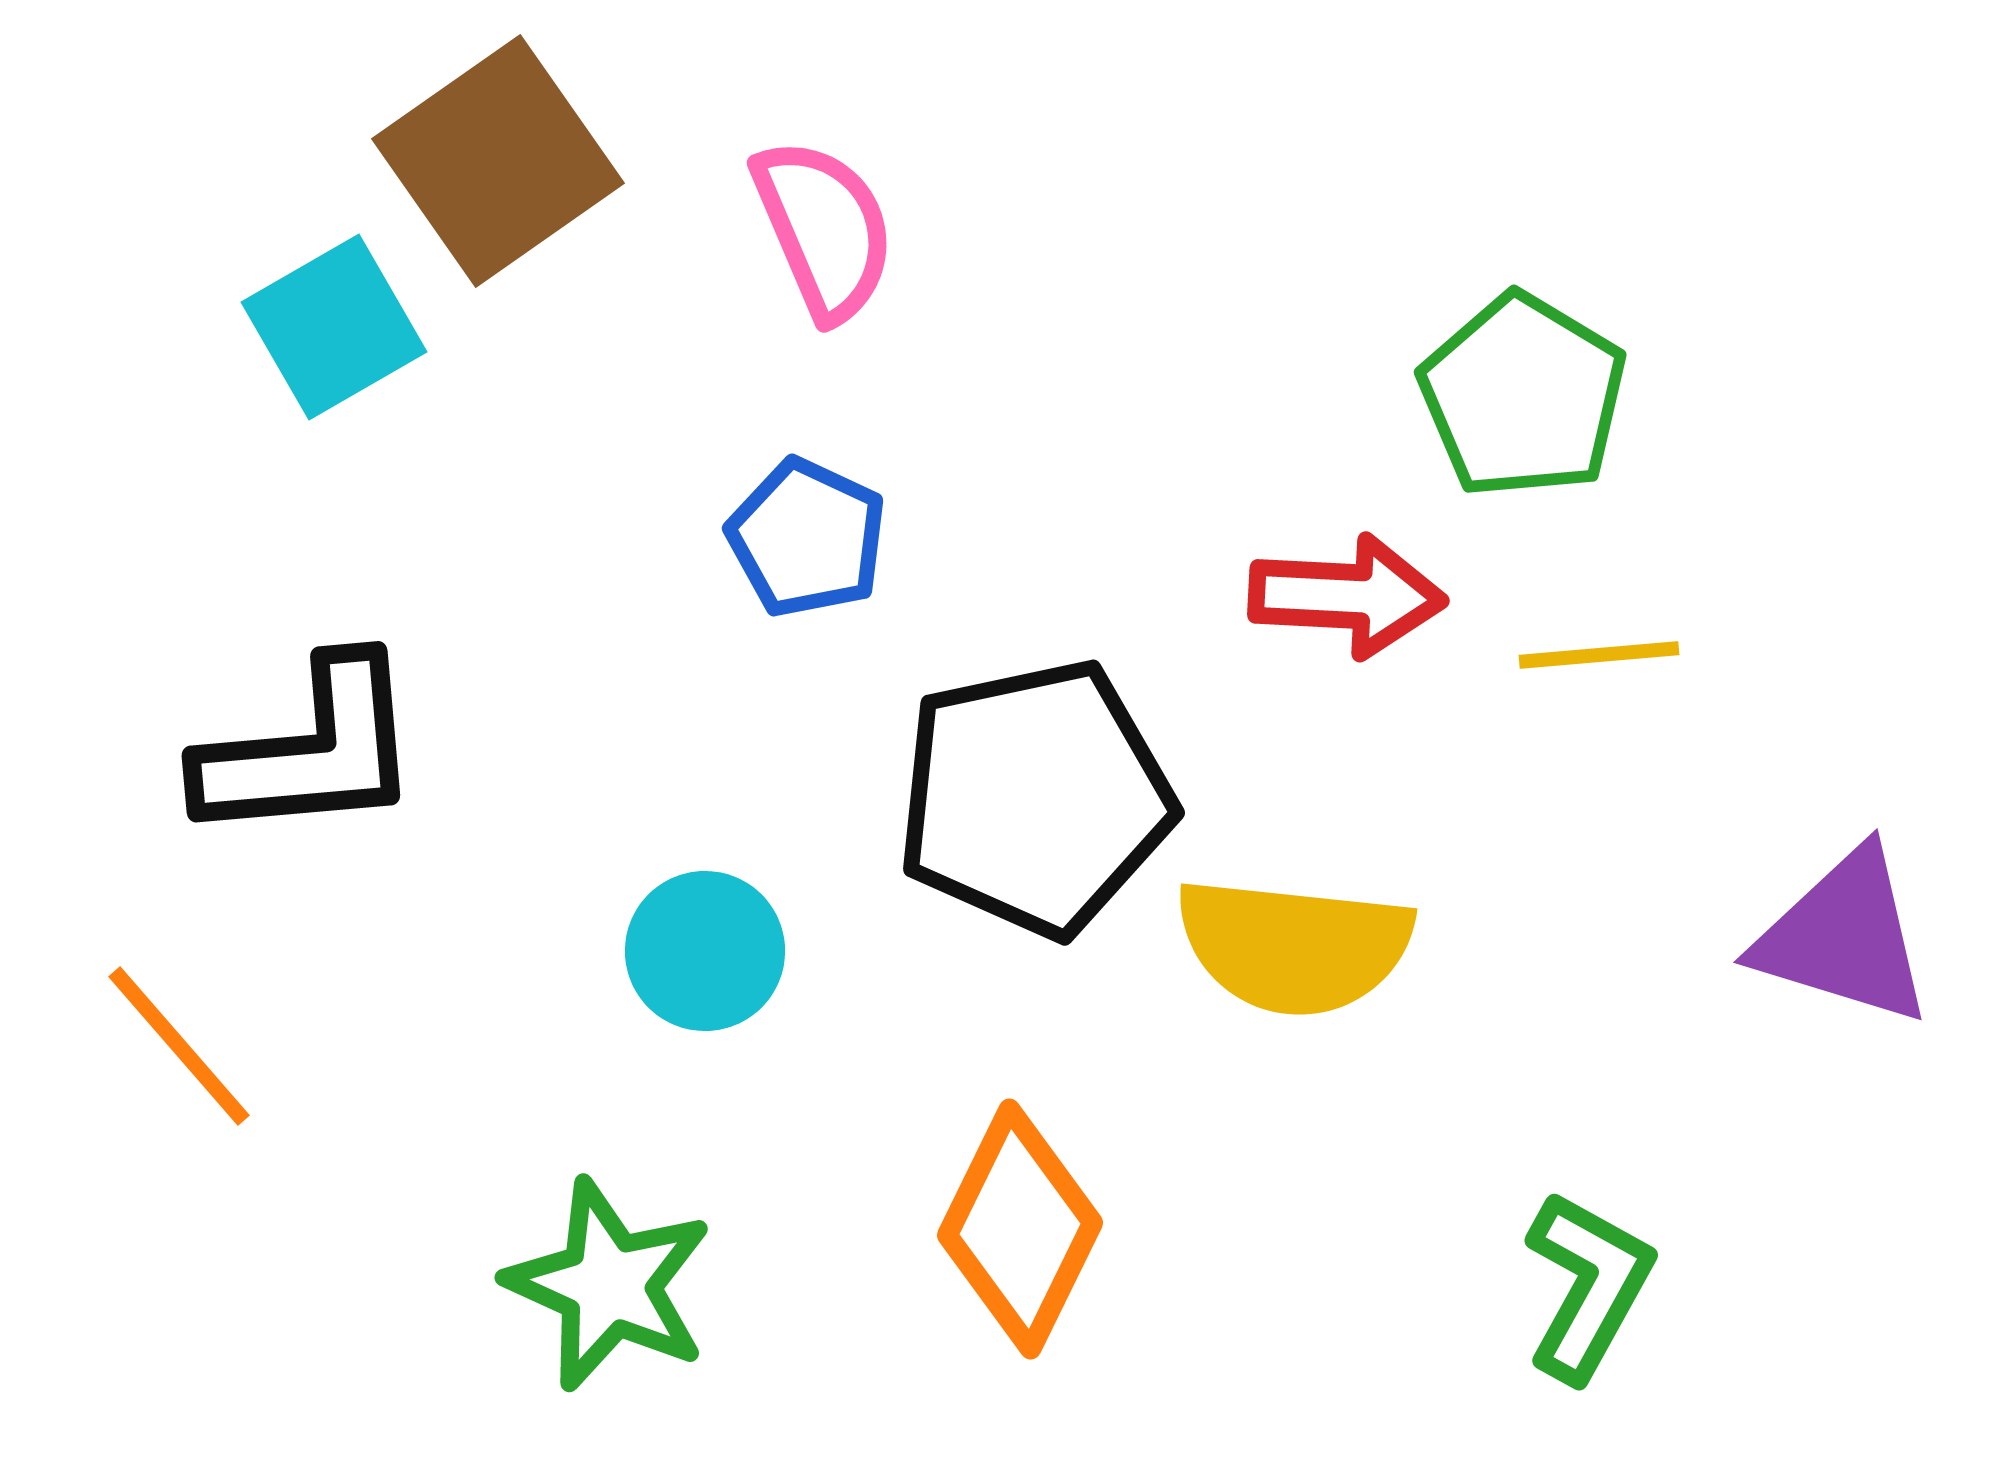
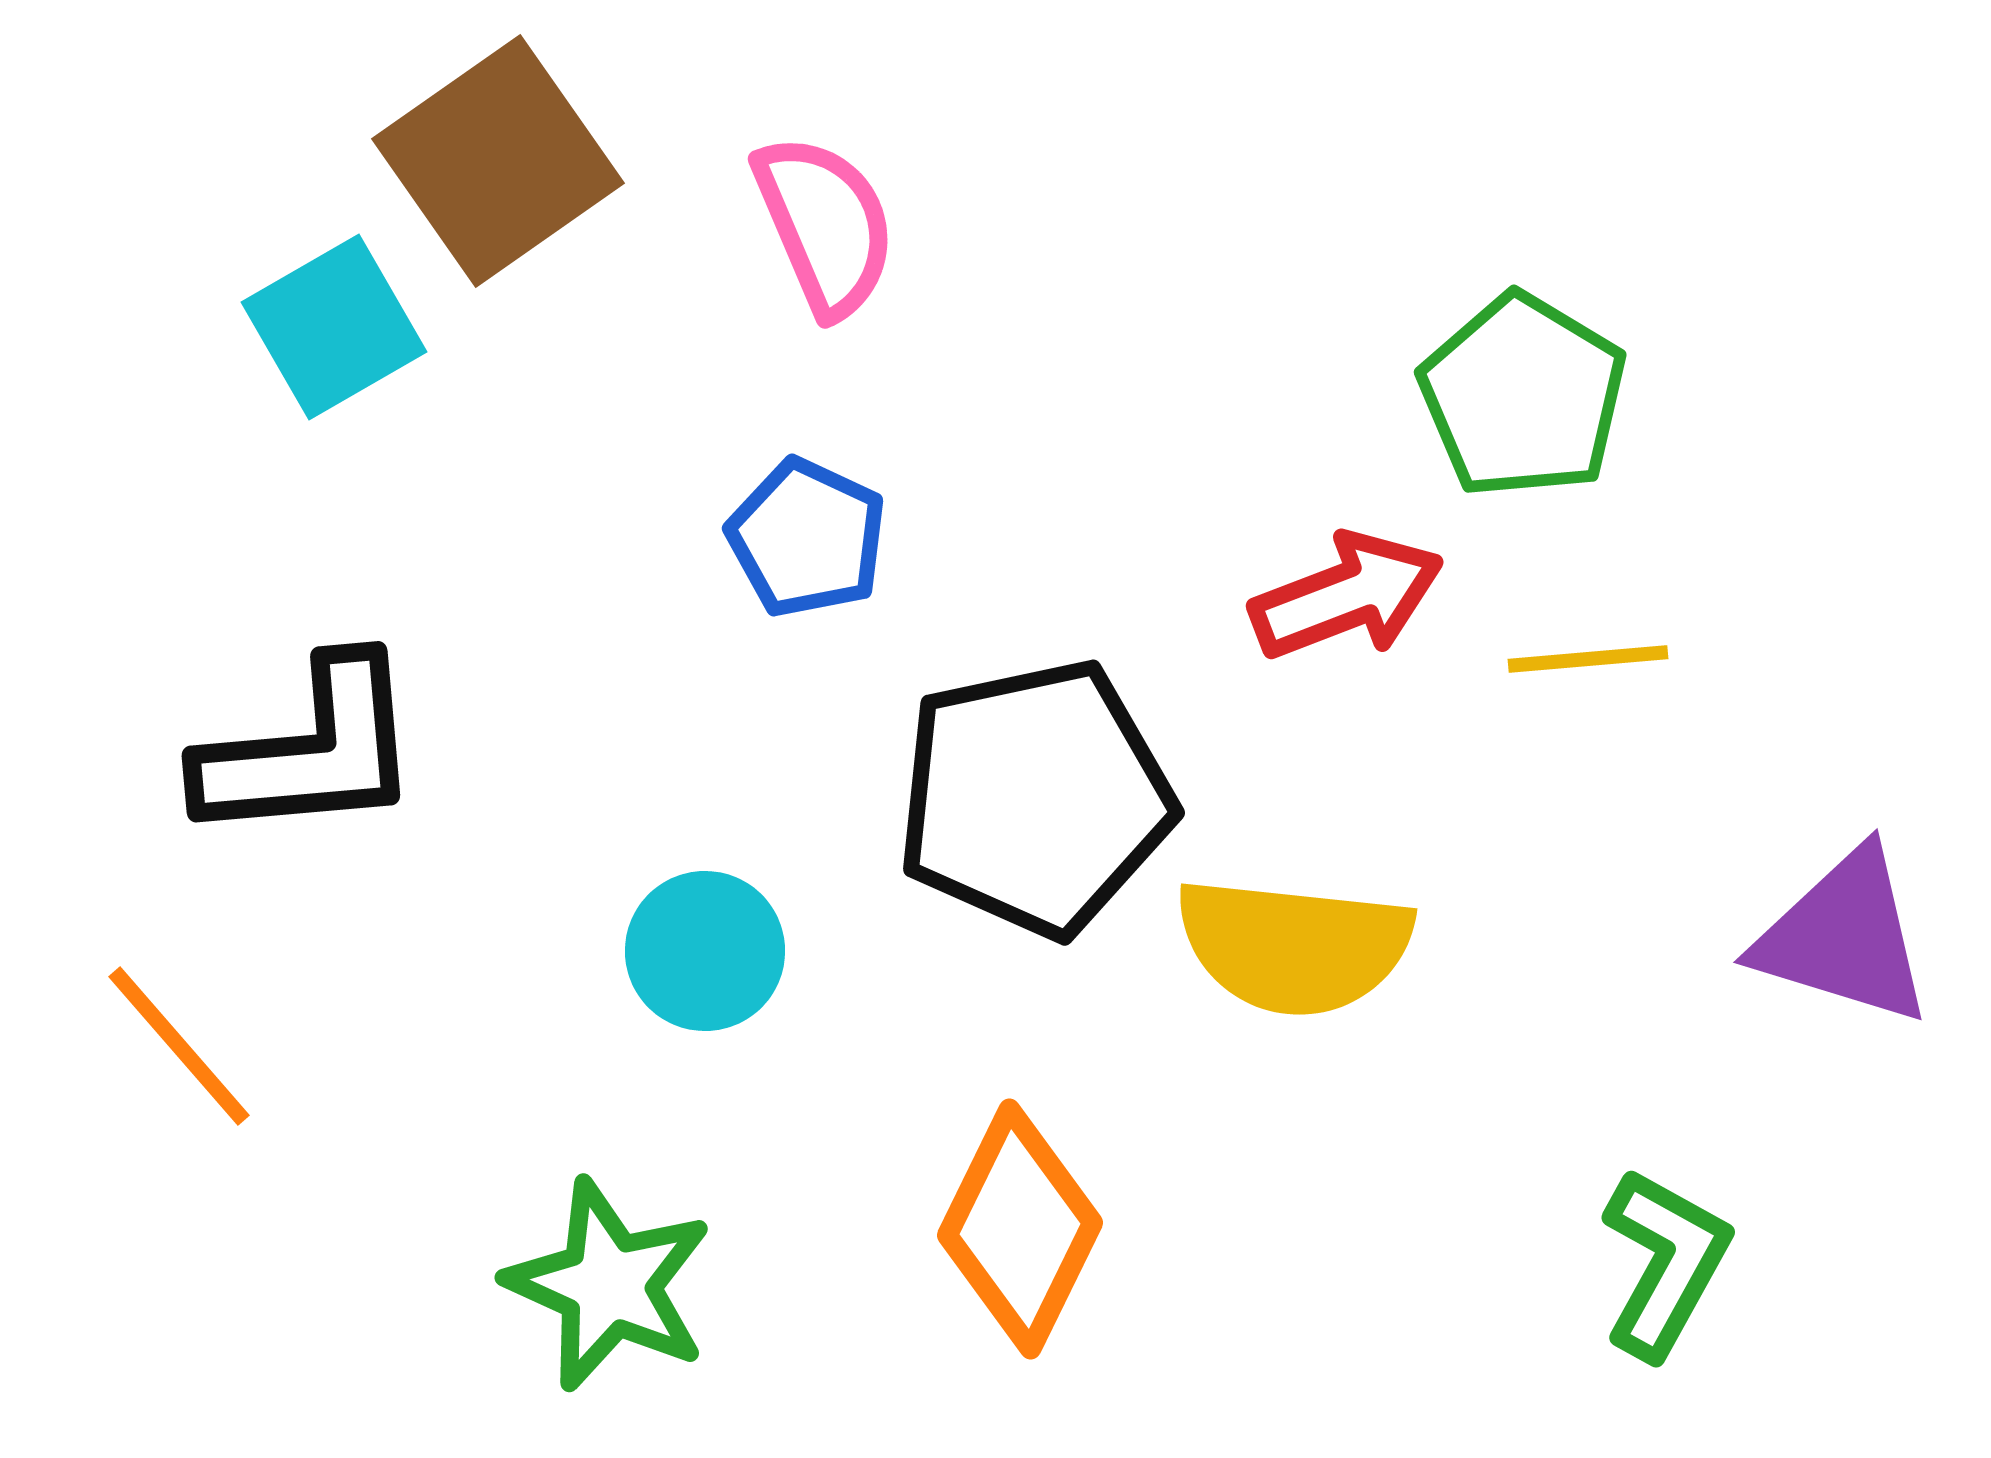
pink semicircle: moved 1 px right, 4 px up
red arrow: rotated 24 degrees counterclockwise
yellow line: moved 11 px left, 4 px down
green L-shape: moved 77 px right, 23 px up
